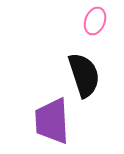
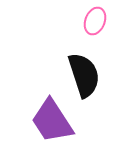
purple trapezoid: rotated 30 degrees counterclockwise
